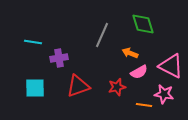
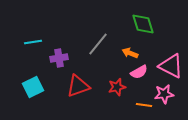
gray line: moved 4 px left, 9 px down; rotated 15 degrees clockwise
cyan line: rotated 18 degrees counterclockwise
cyan square: moved 2 px left, 1 px up; rotated 25 degrees counterclockwise
pink star: rotated 18 degrees counterclockwise
